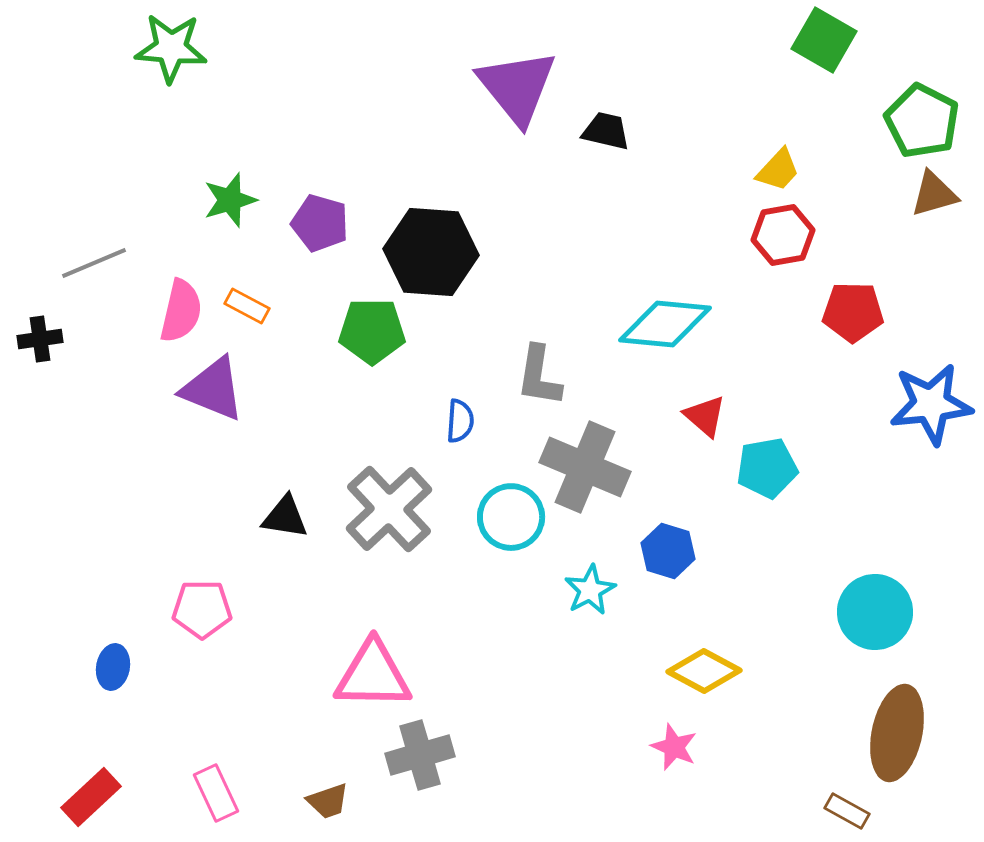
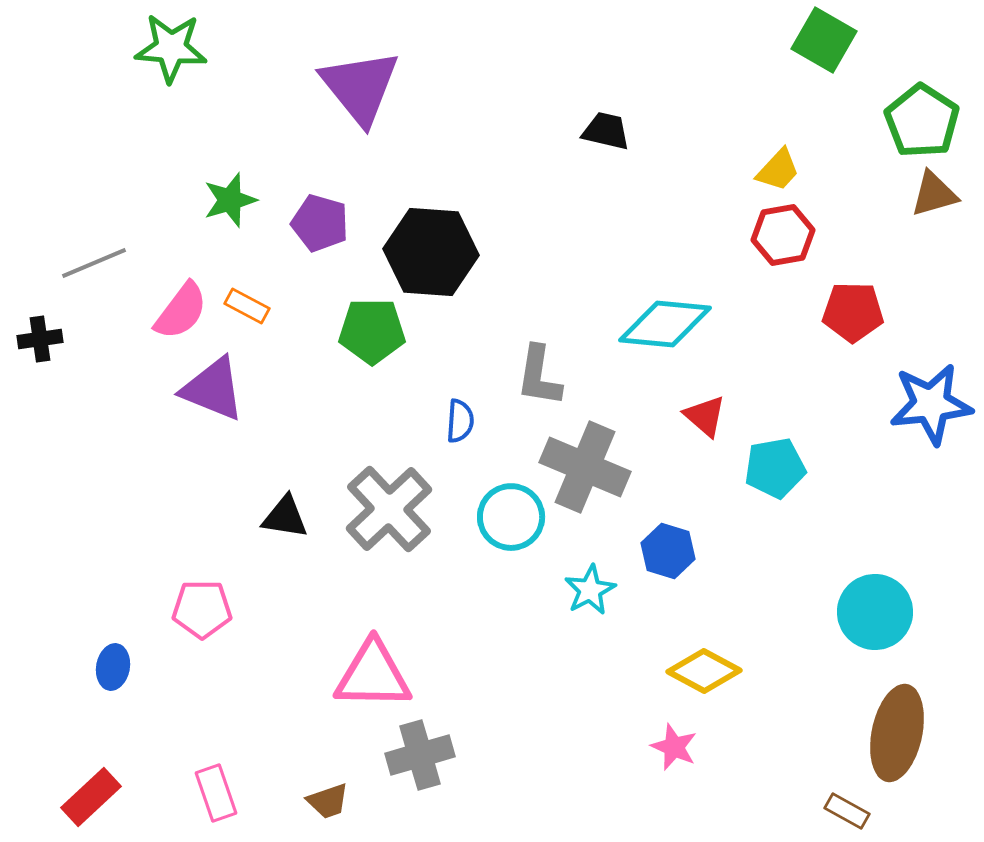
purple triangle at (517, 87): moved 157 px left
green pentagon at (922, 121): rotated 6 degrees clockwise
pink semicircle at (181, 311): rotated 24 degrees clockwise
cyan pentagon at (767, 468): moved 8 px right
pink rectangle at (216, 793): rotated 6 degrees clockwise
